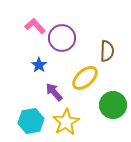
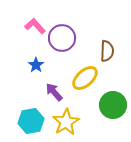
blue star: moved 3 px left
